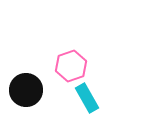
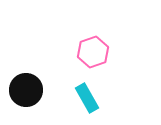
pink hexagon: moved 22 px right, 14 px up
